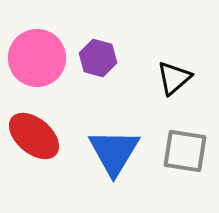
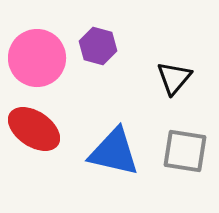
purple hexagon: moved 12 px up
black triangle: rotated 9 degrees counterclockwise
red ellipse: moved 7 px up; rotated 6 degrees counterclockwise
blue triangle: rotated 48 degrees counterclockwise
